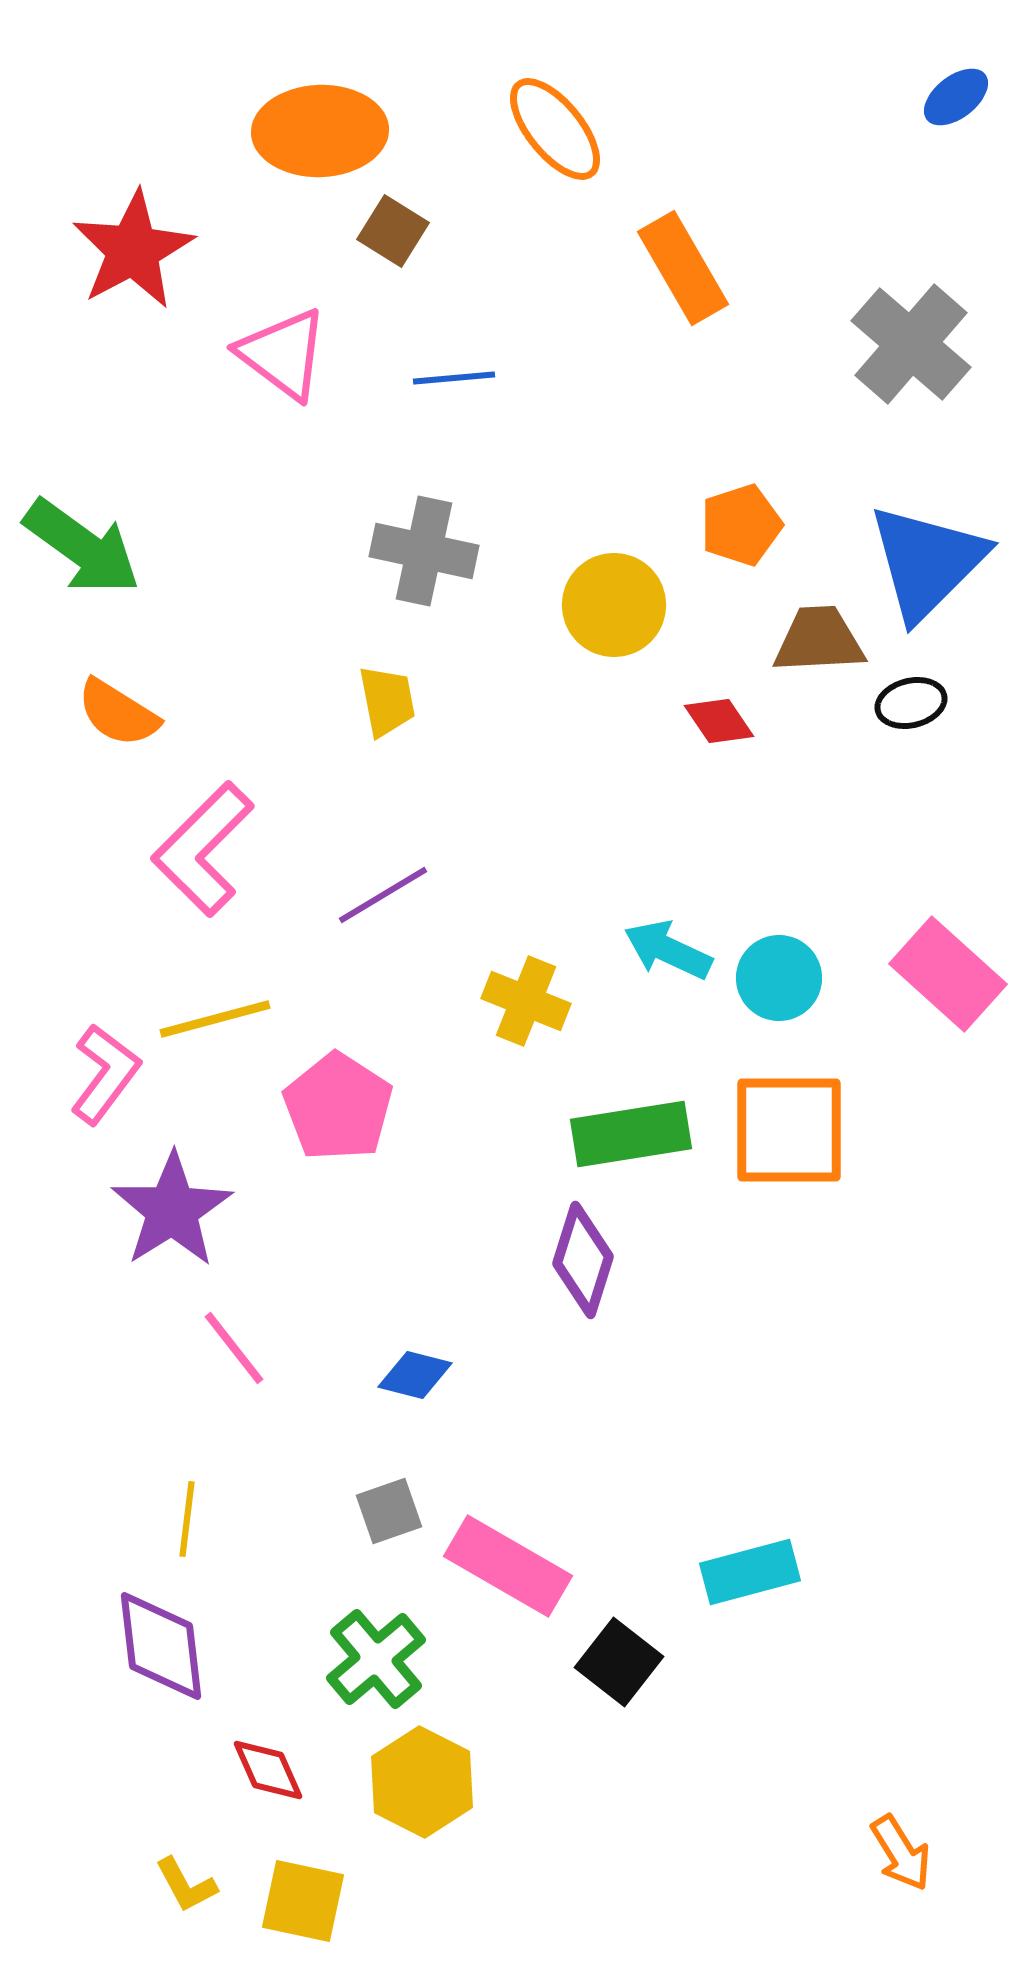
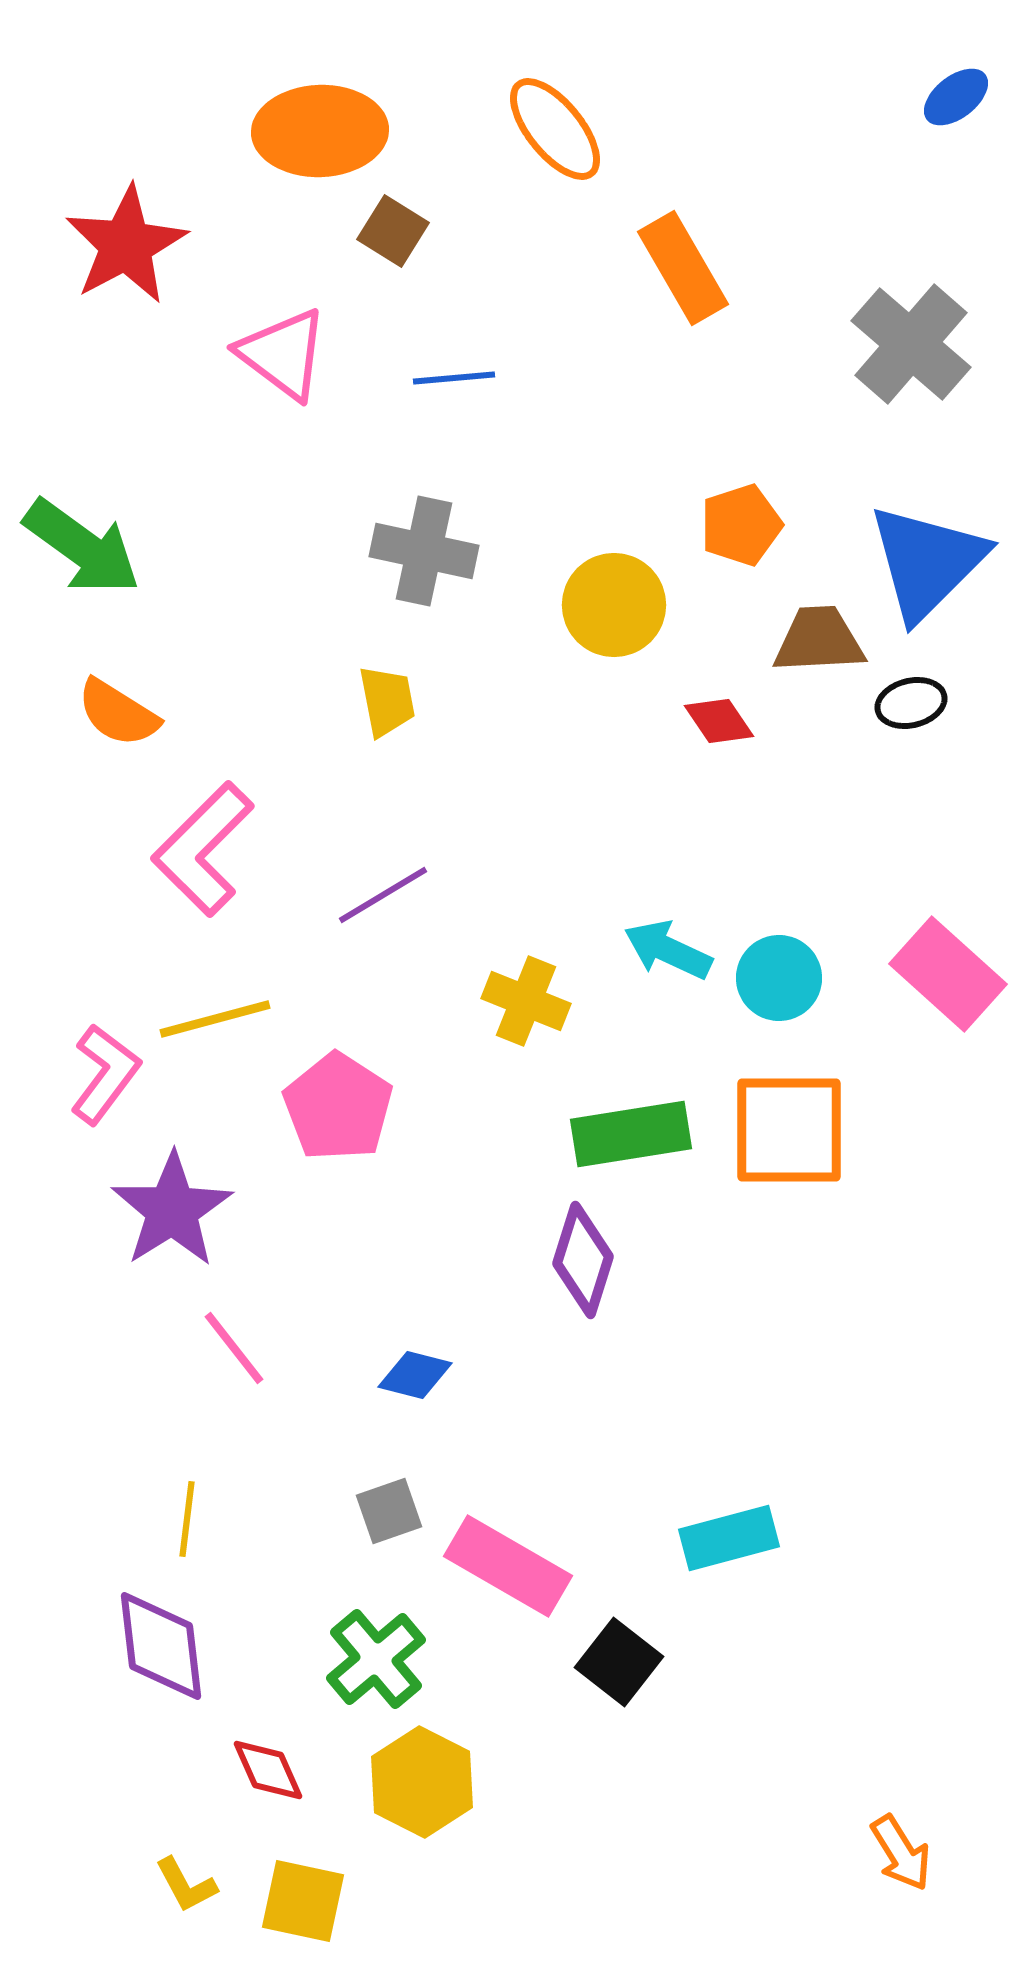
red star at (133, 250): moved 7 px left, 5 px up
cyan rectangle at (750, 1572): moved 21 px left, 34 px up
